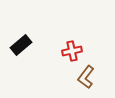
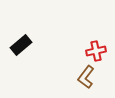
red cross: moved 24 px right
